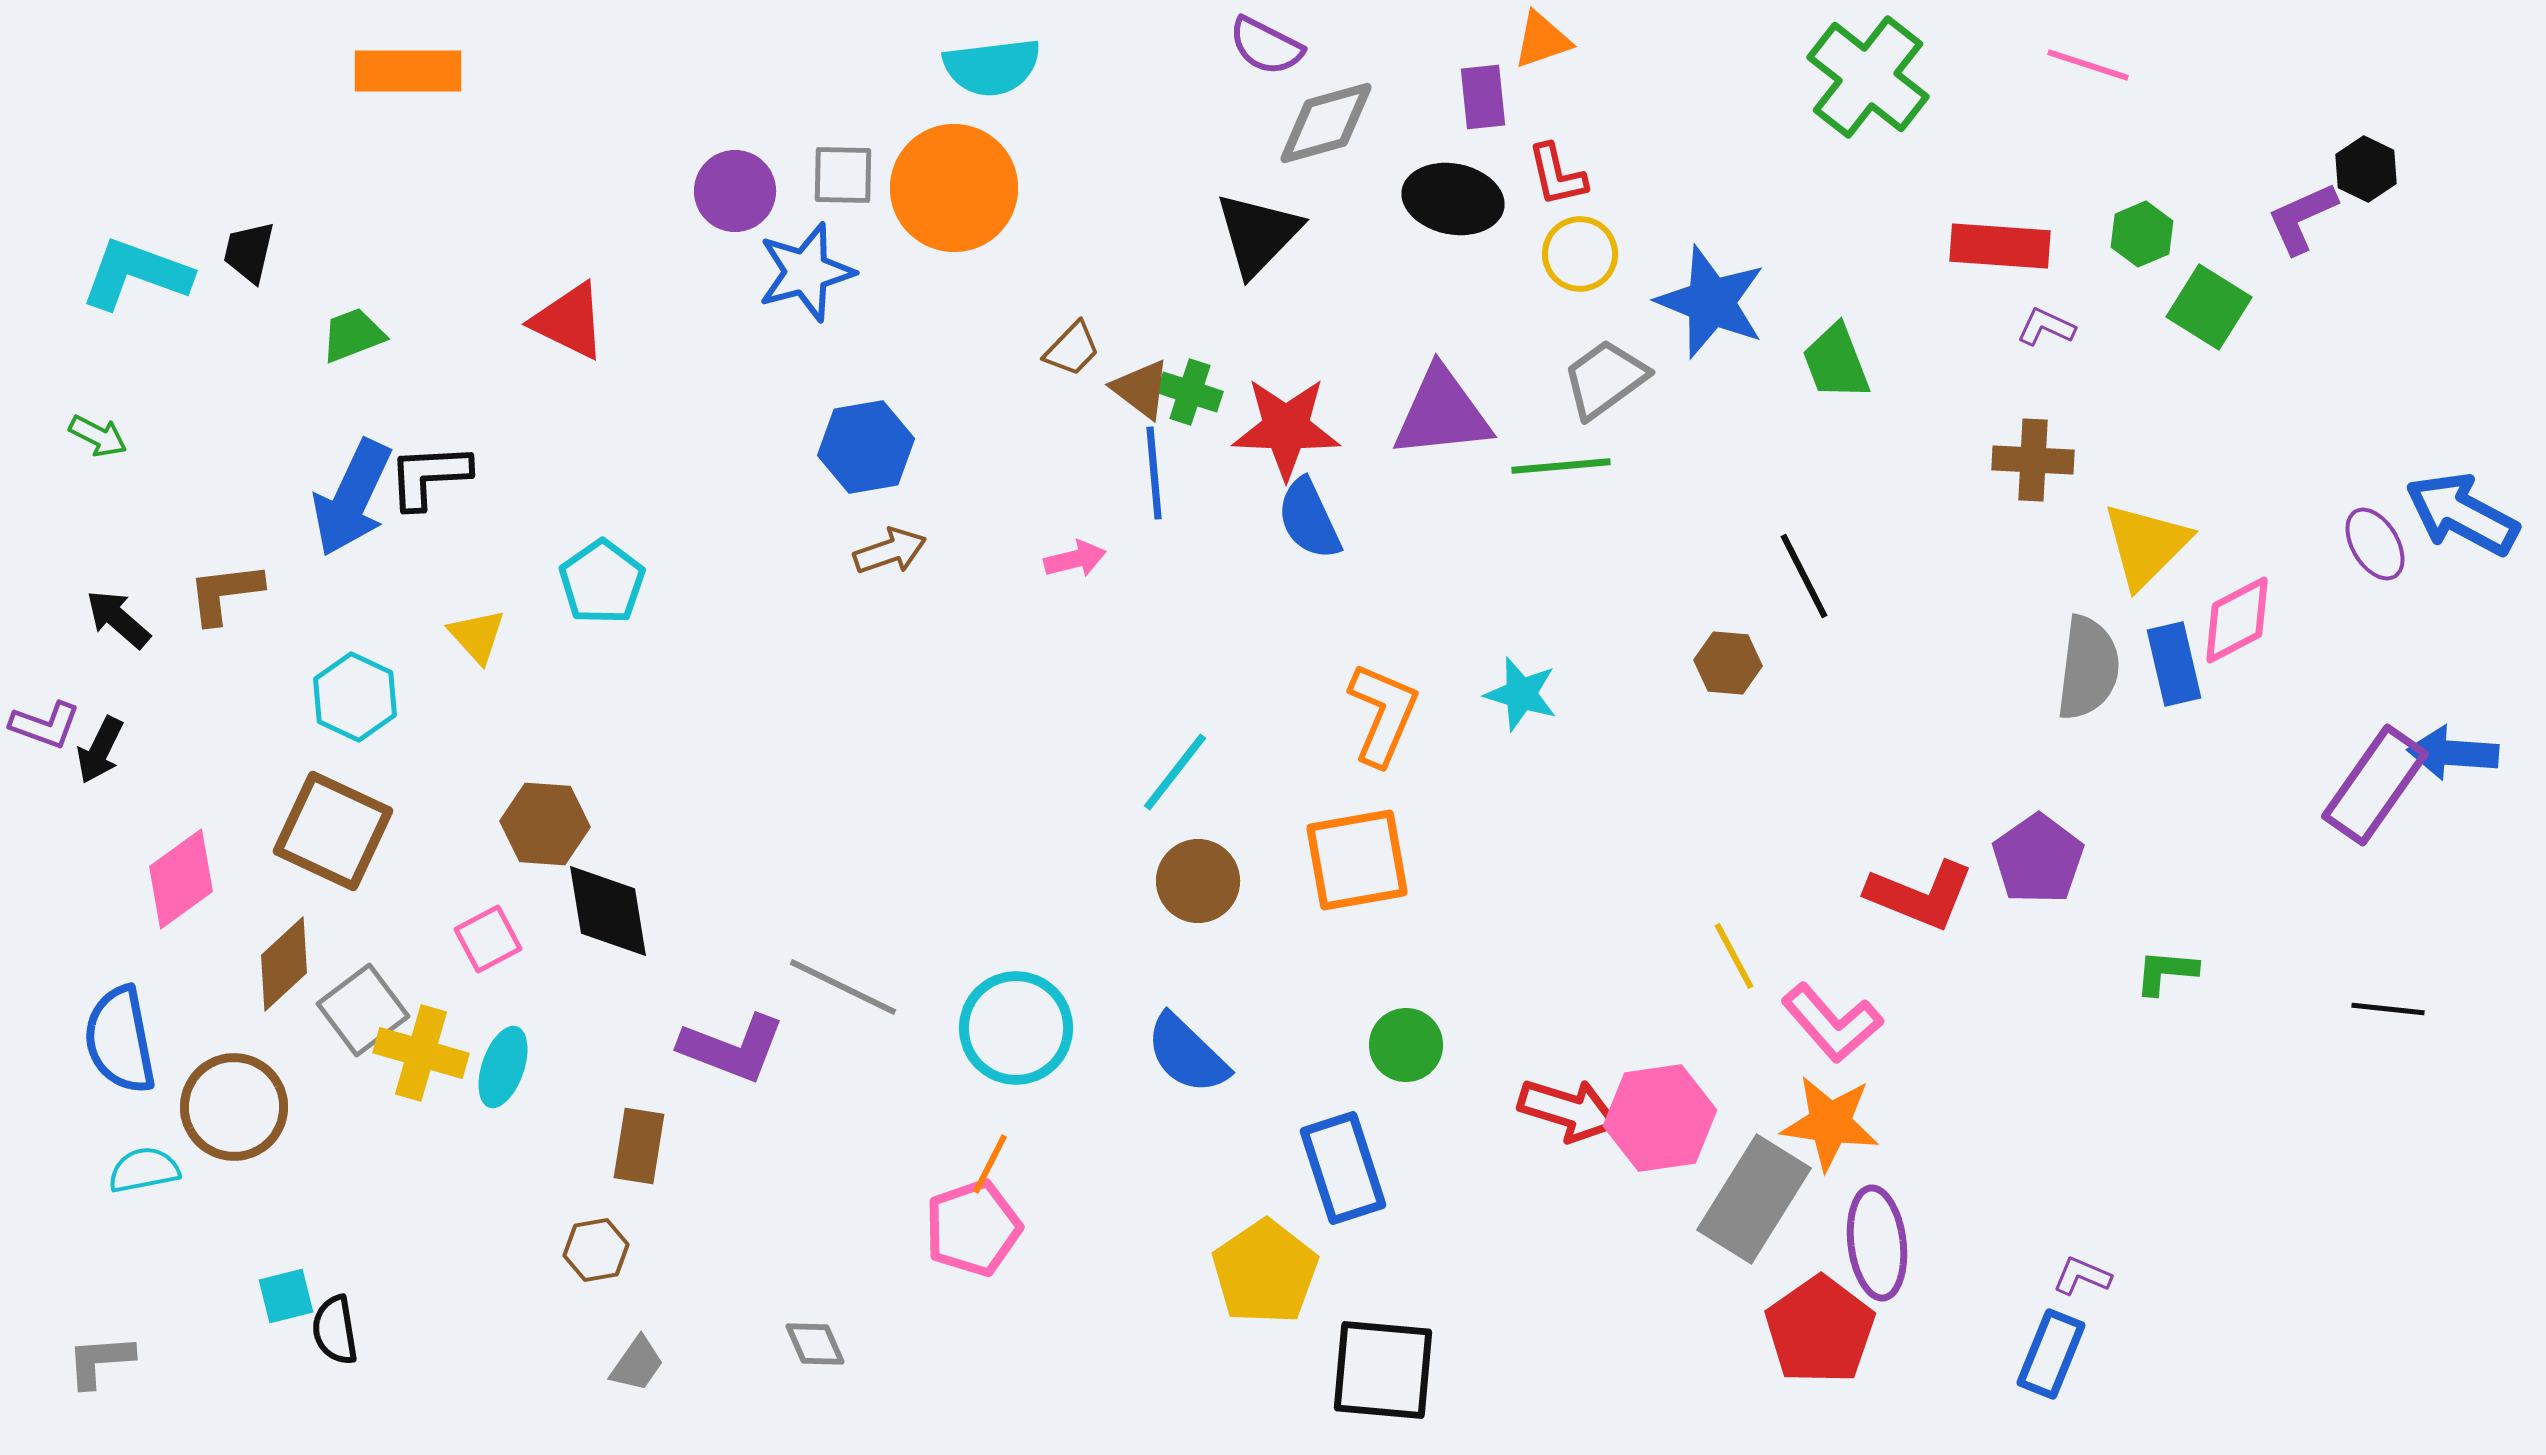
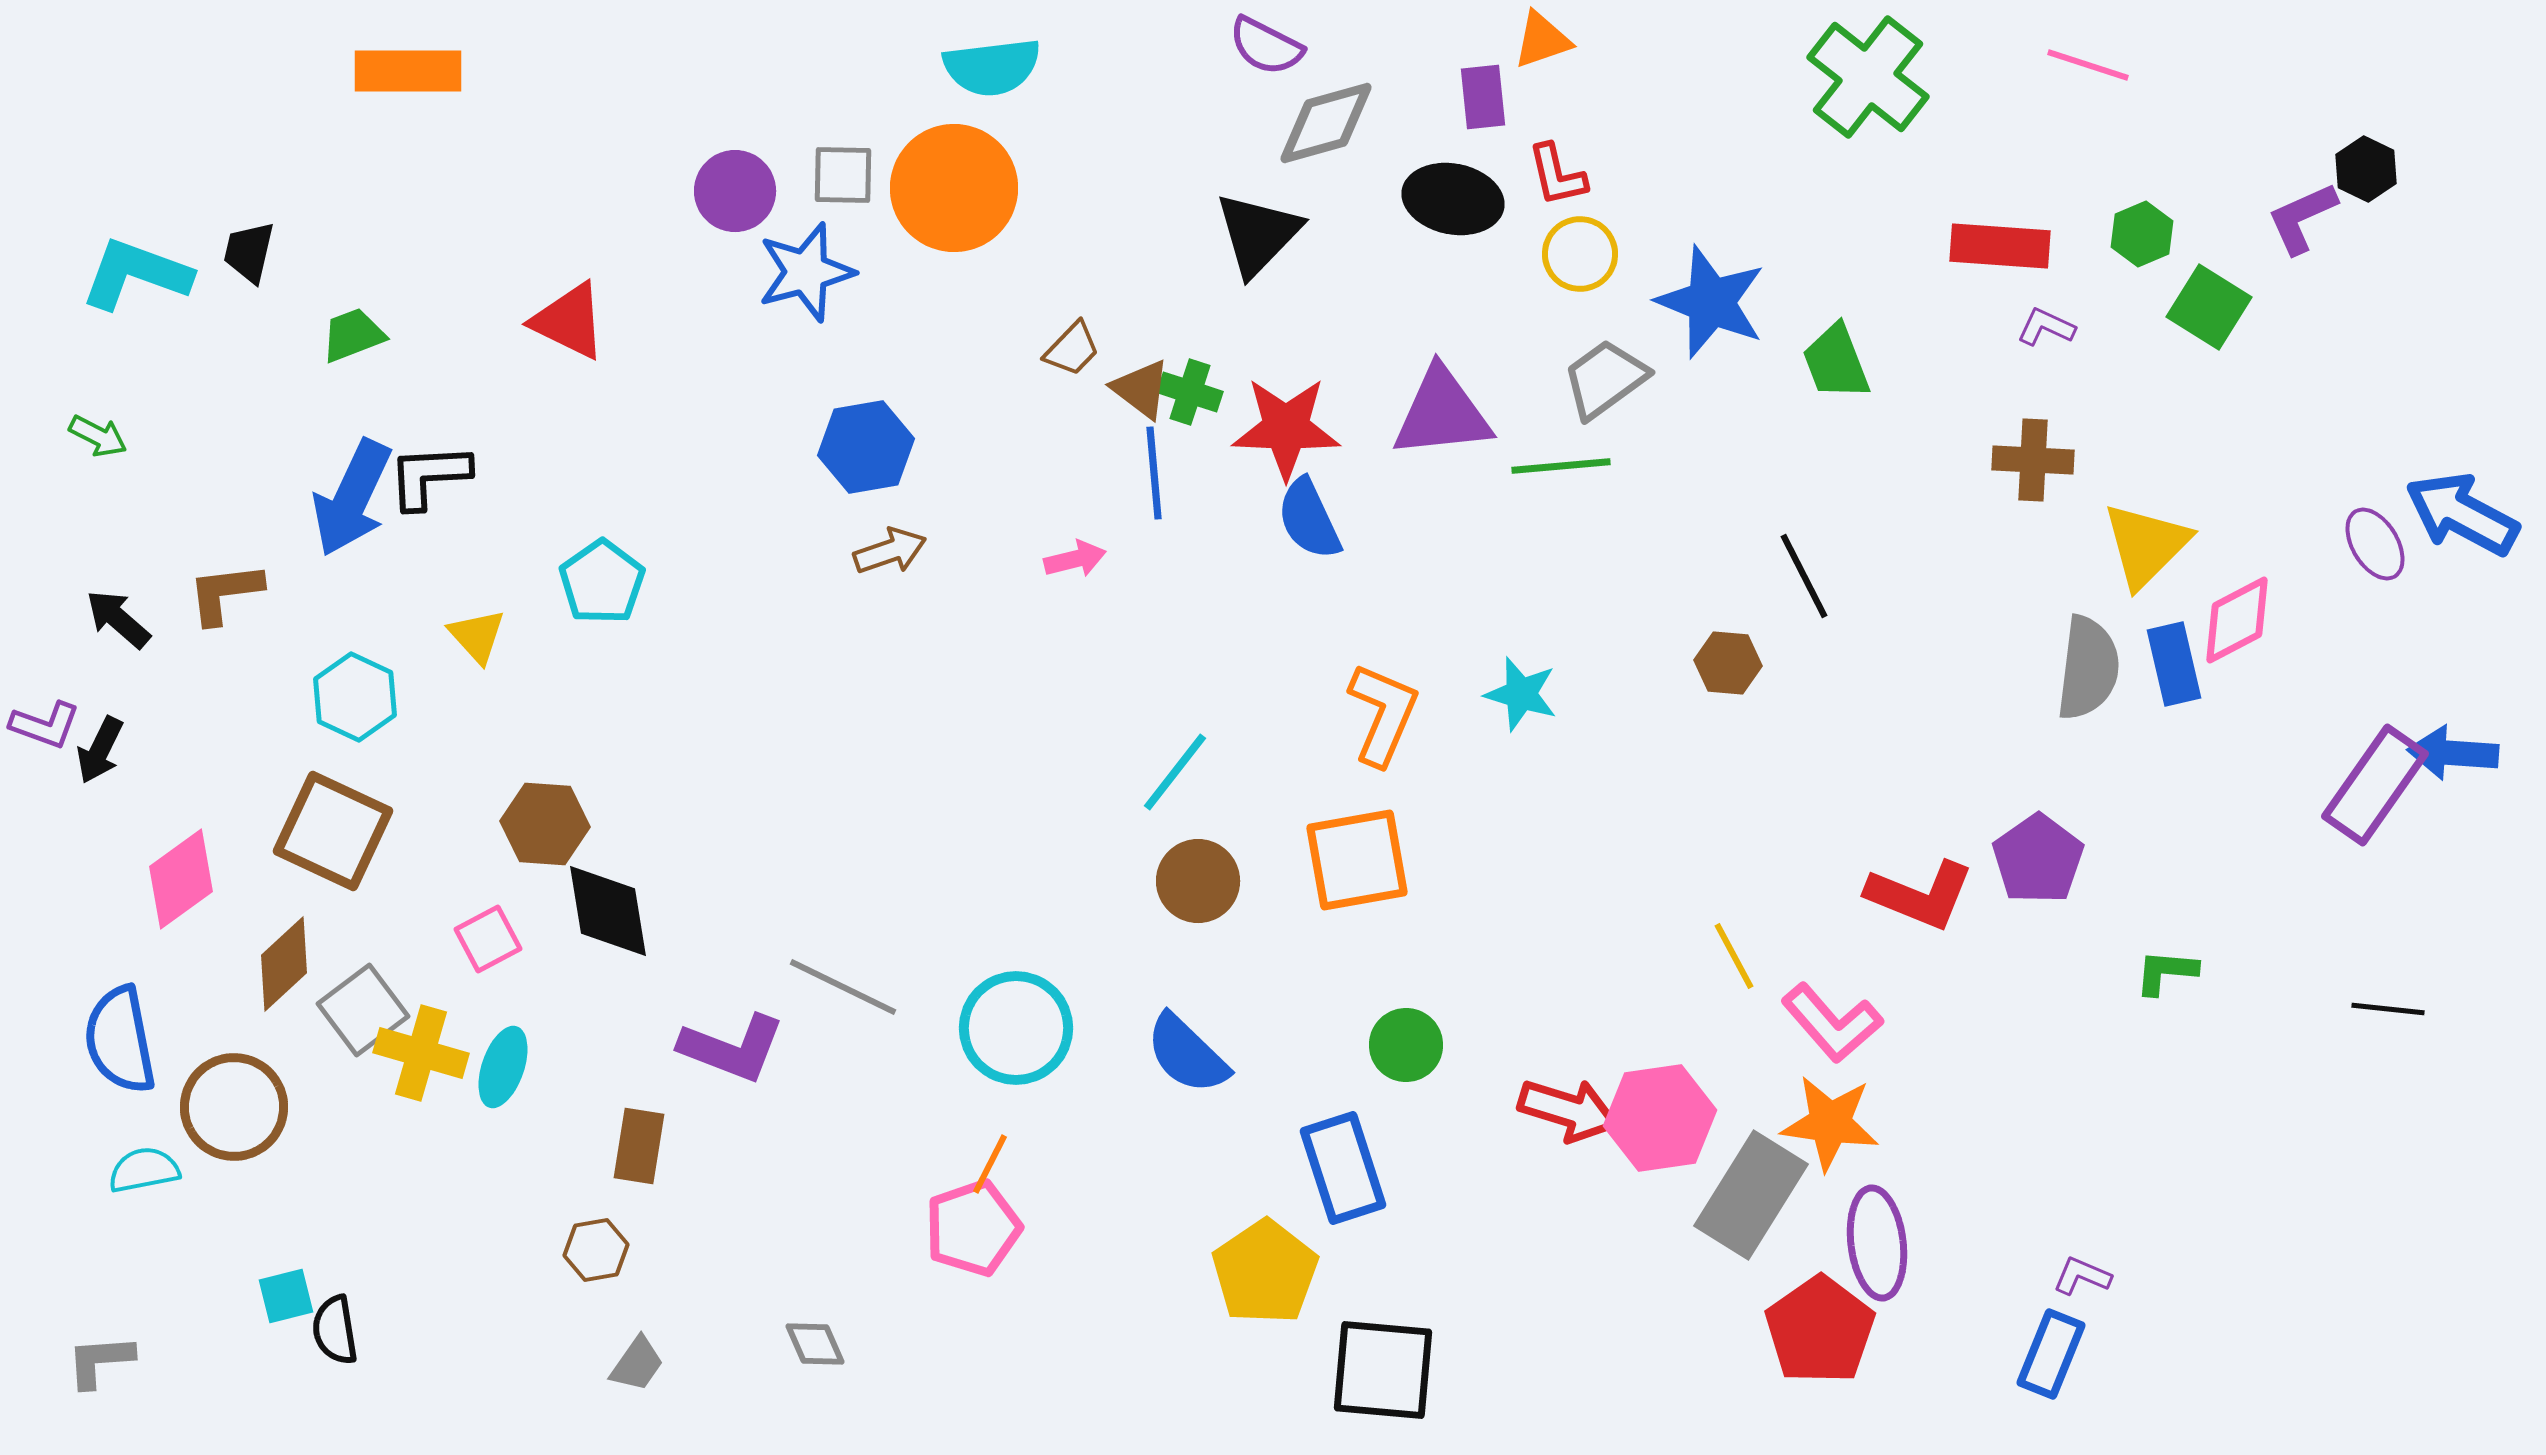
gray rectangle at (1754, 1199): moved 3 px left, 4 px up
